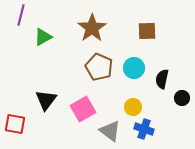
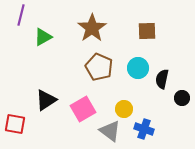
cyan circle: moved 4 px right
black triangle: rotated 20 degrees clockwise
yellow circle: moved 9 px left, 2 px down
